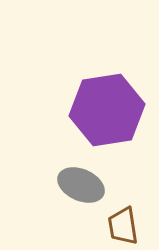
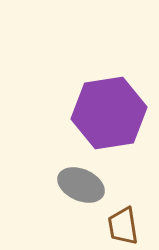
purple hexagon: moved 2 px right, 3 px down
